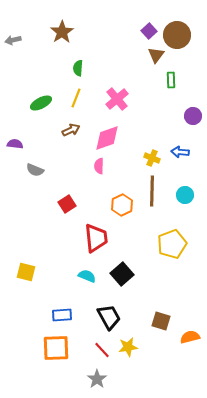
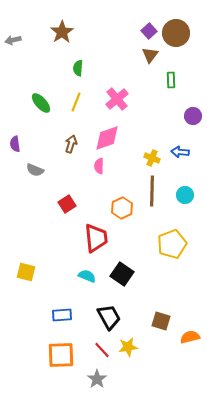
brown circle: moved 1 px left, 2 px up
brown triangle: moved 6 px left
yellow line: moved 4 px down
green ellipse: rotated 75 degrees clockwise
brown arrow: moved 14 px down; rotated 48 degrees counterclockwise
purple semicircle: rotated 105 degrees counterclockwise
orange hexagon: moved 3 px down
black square: rotated 15 degrees counterclockwise
orange square: moved 5 px right, 7 px down
